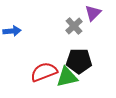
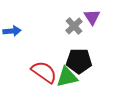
purple triangle: moved 1 px left, 4 px down; rotated 18 degrees counterclockwise
red semicircle: rotated 56 degrees clockwise
